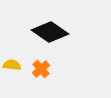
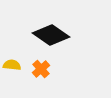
black diamond: moved 1 px right, 3 px down
